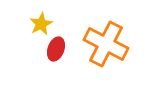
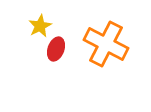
yellow star: moved 1 px left, 2 px down
